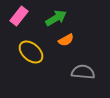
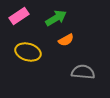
pink rectangle: rotated 18 degrees clockwise
yellow ellipse: moved 3 px left; rotated 25 degrees counterclockwise
